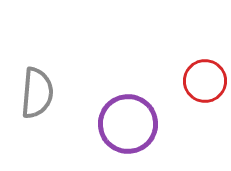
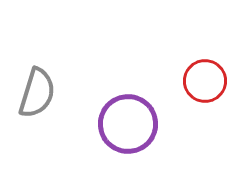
gray semicircle: rotated 12 degrees clockwise
